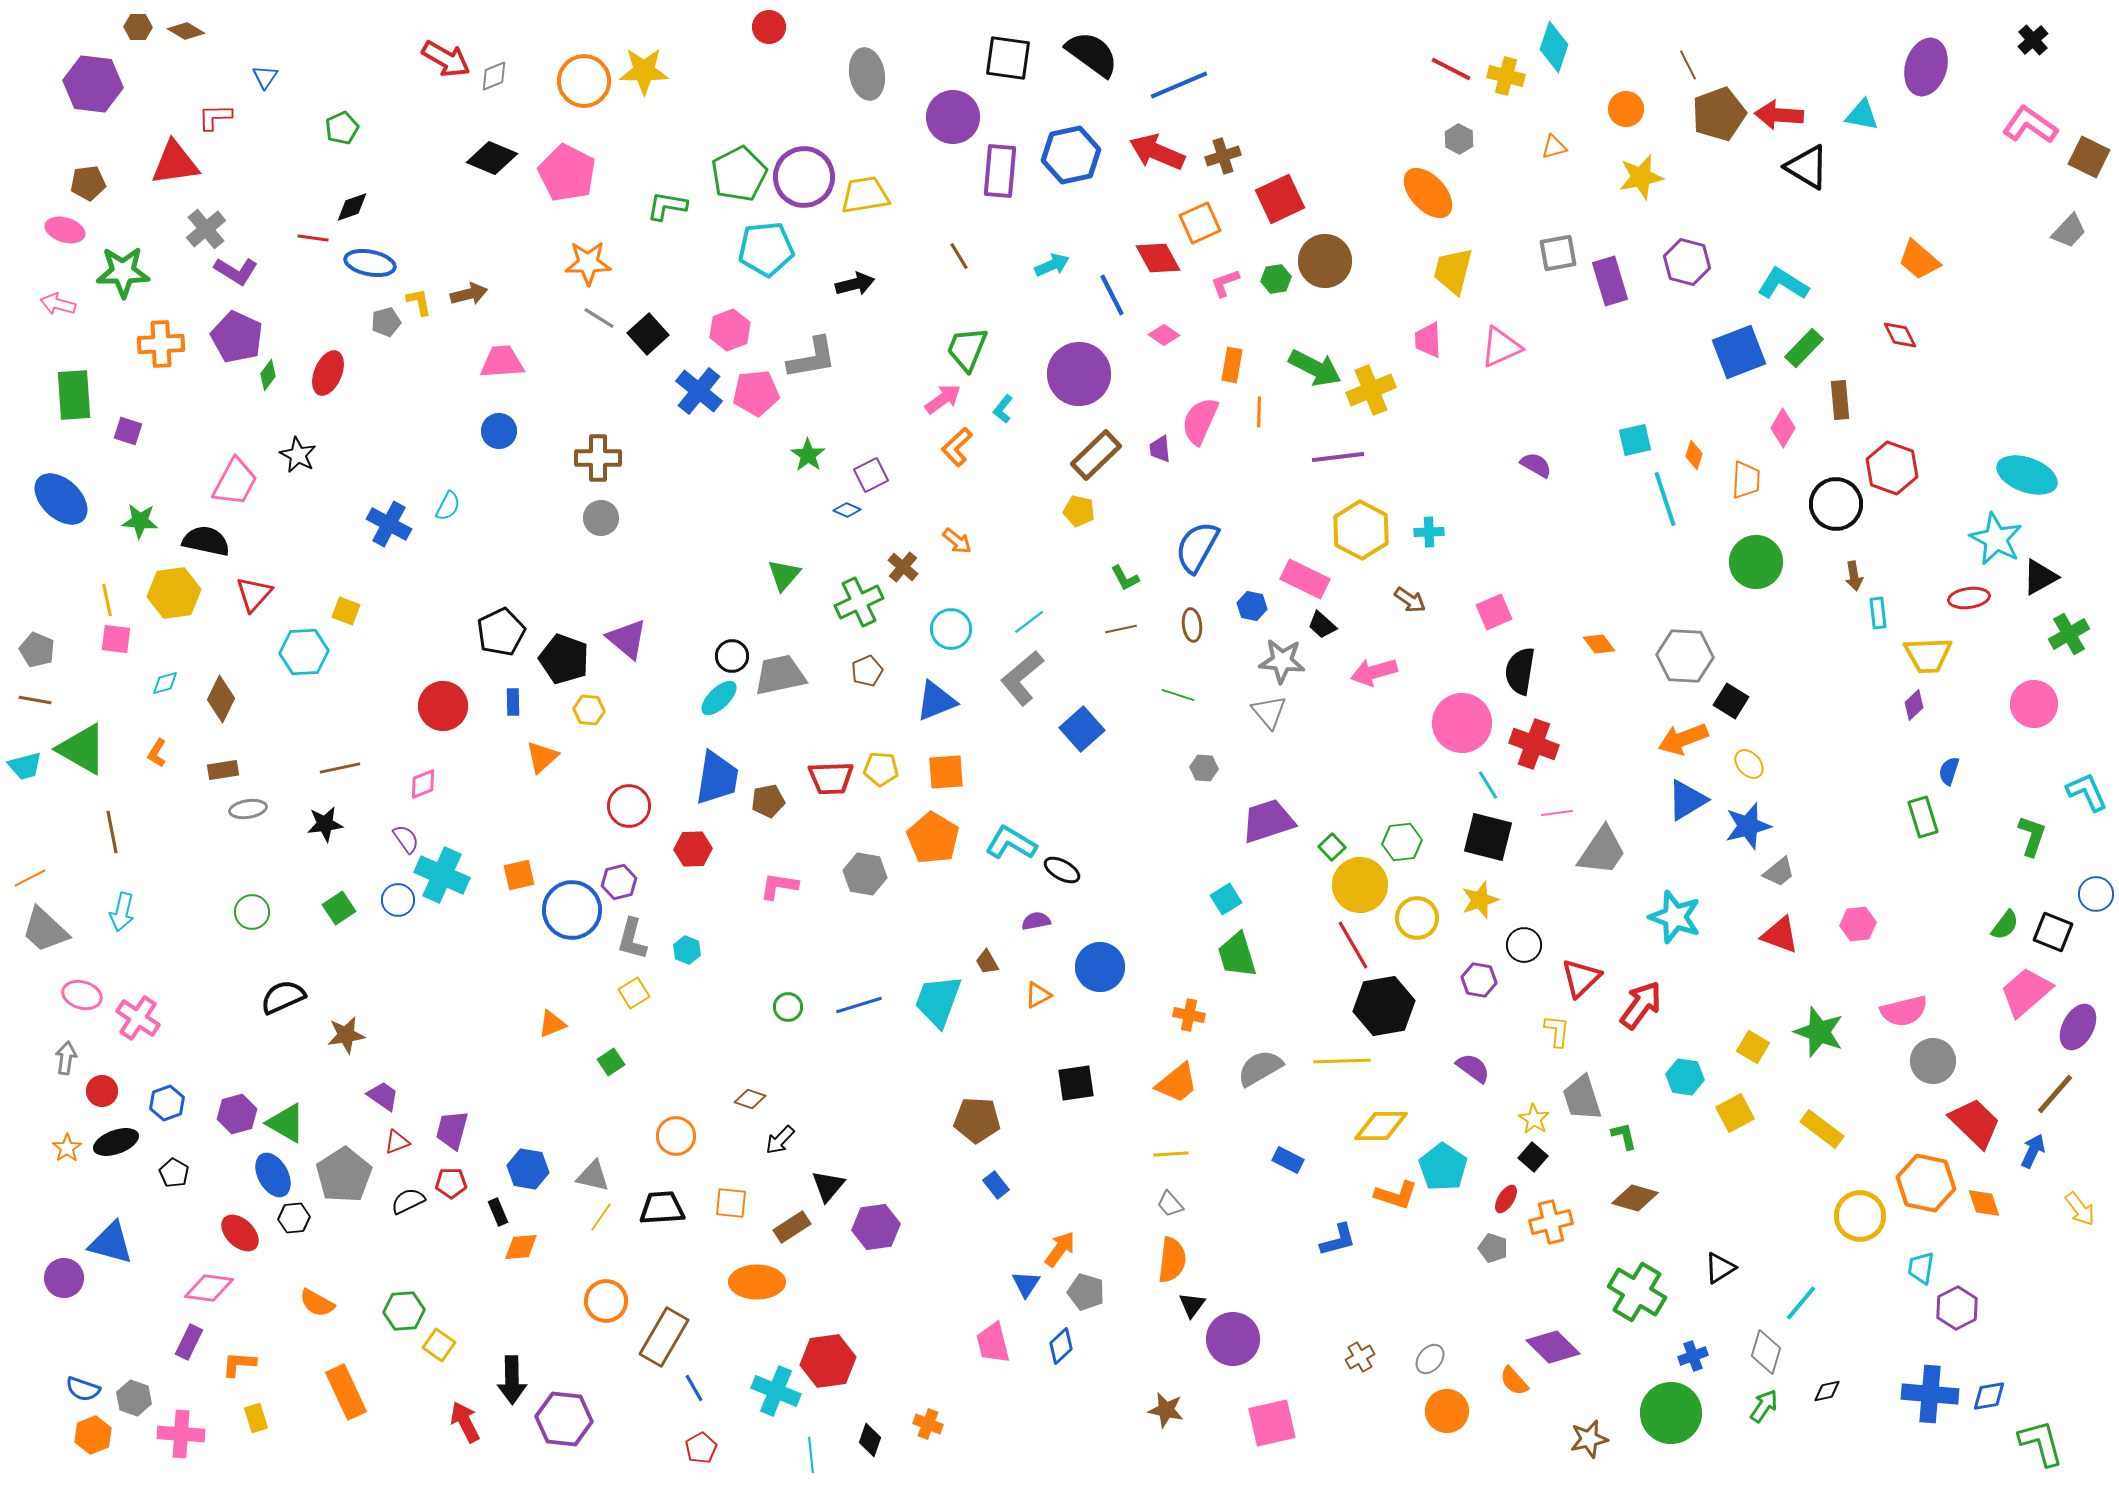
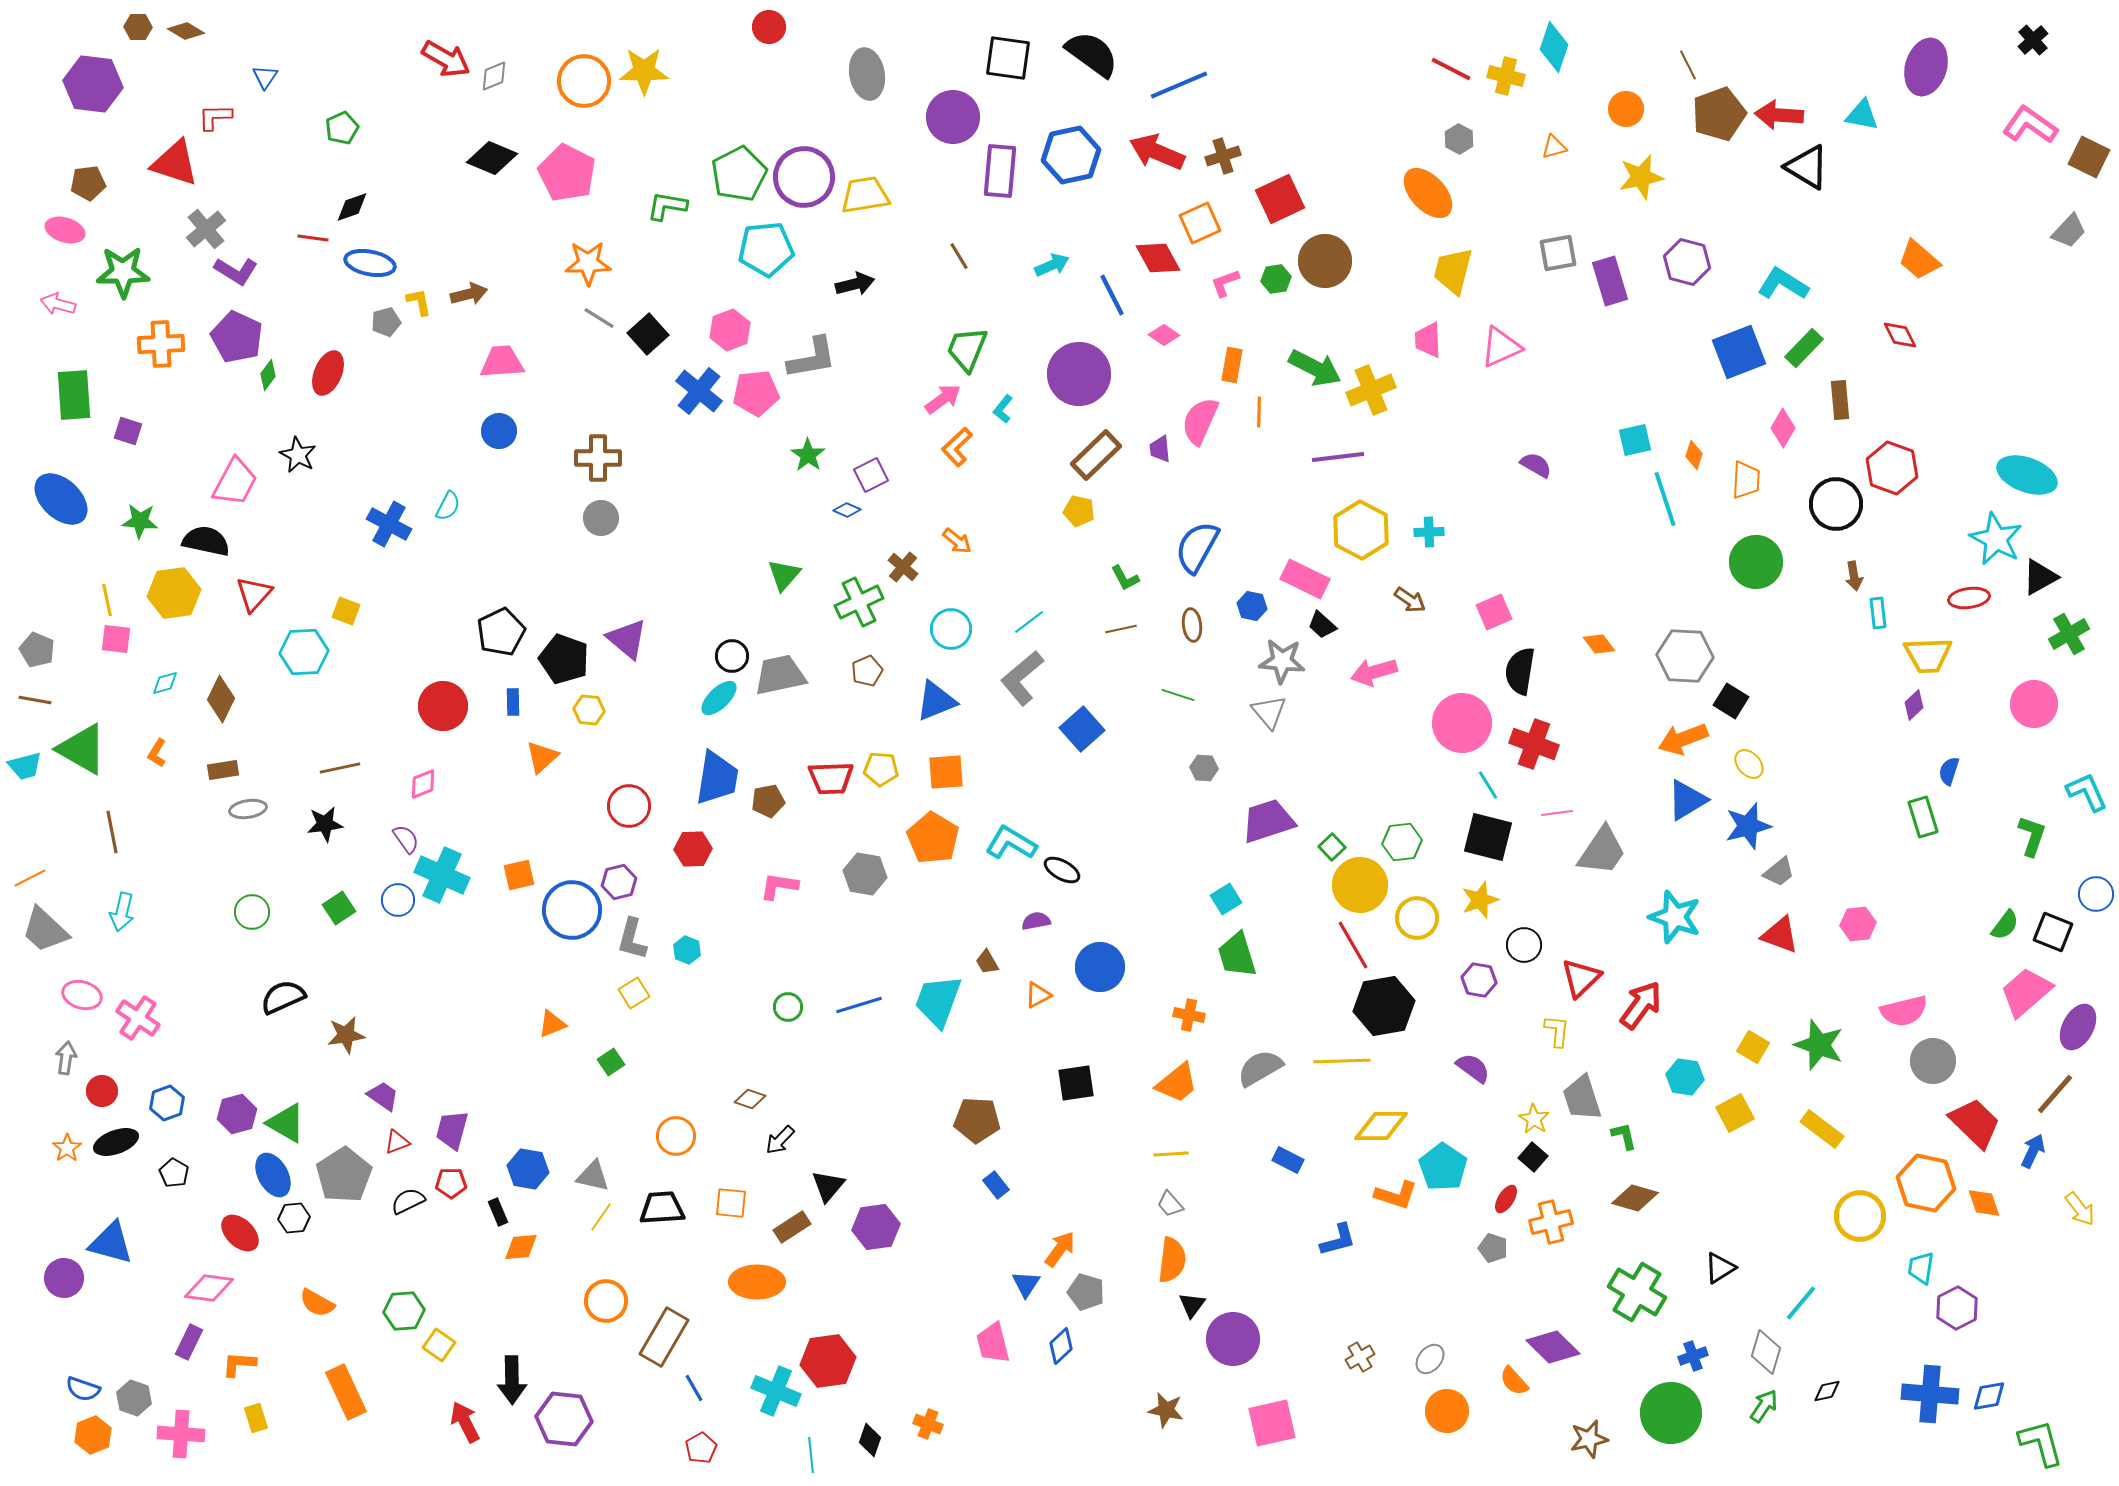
red triangle at (175, 163): rotated 26 degrees clockwise
green star at (1819, 1032): moved 13 px down
